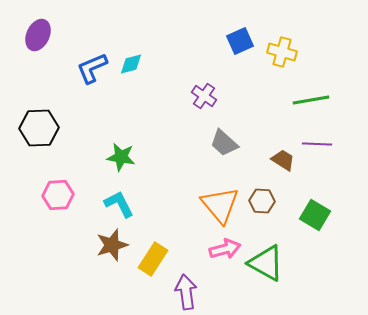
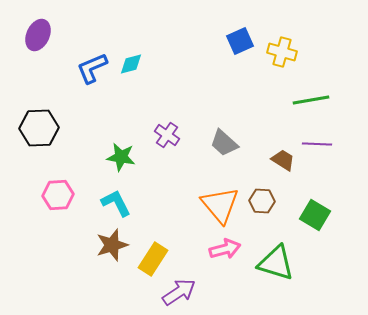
purple cross: moved 37 px left, 39 px down
cyan L-shape: moved 3 px left, 1 px up
green triangle: moved 10 px right; rotated 12 degrees counterclockwise
purple arrow: moved 7 px left; rotated 64 degrees clockwise
